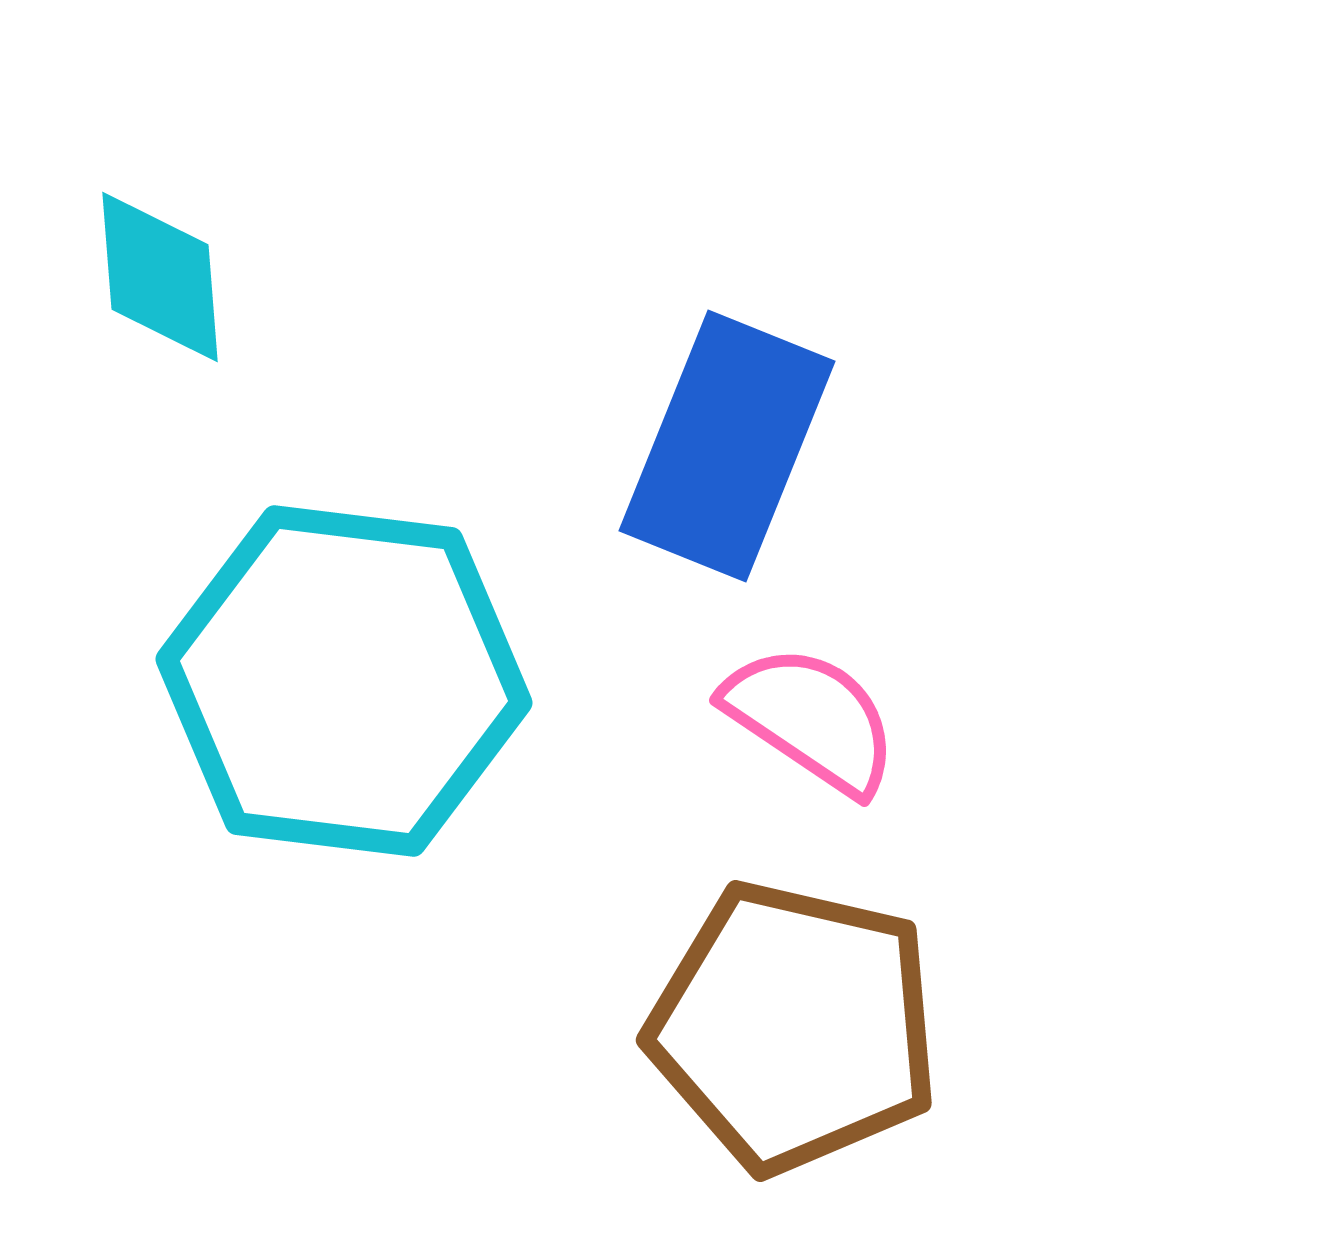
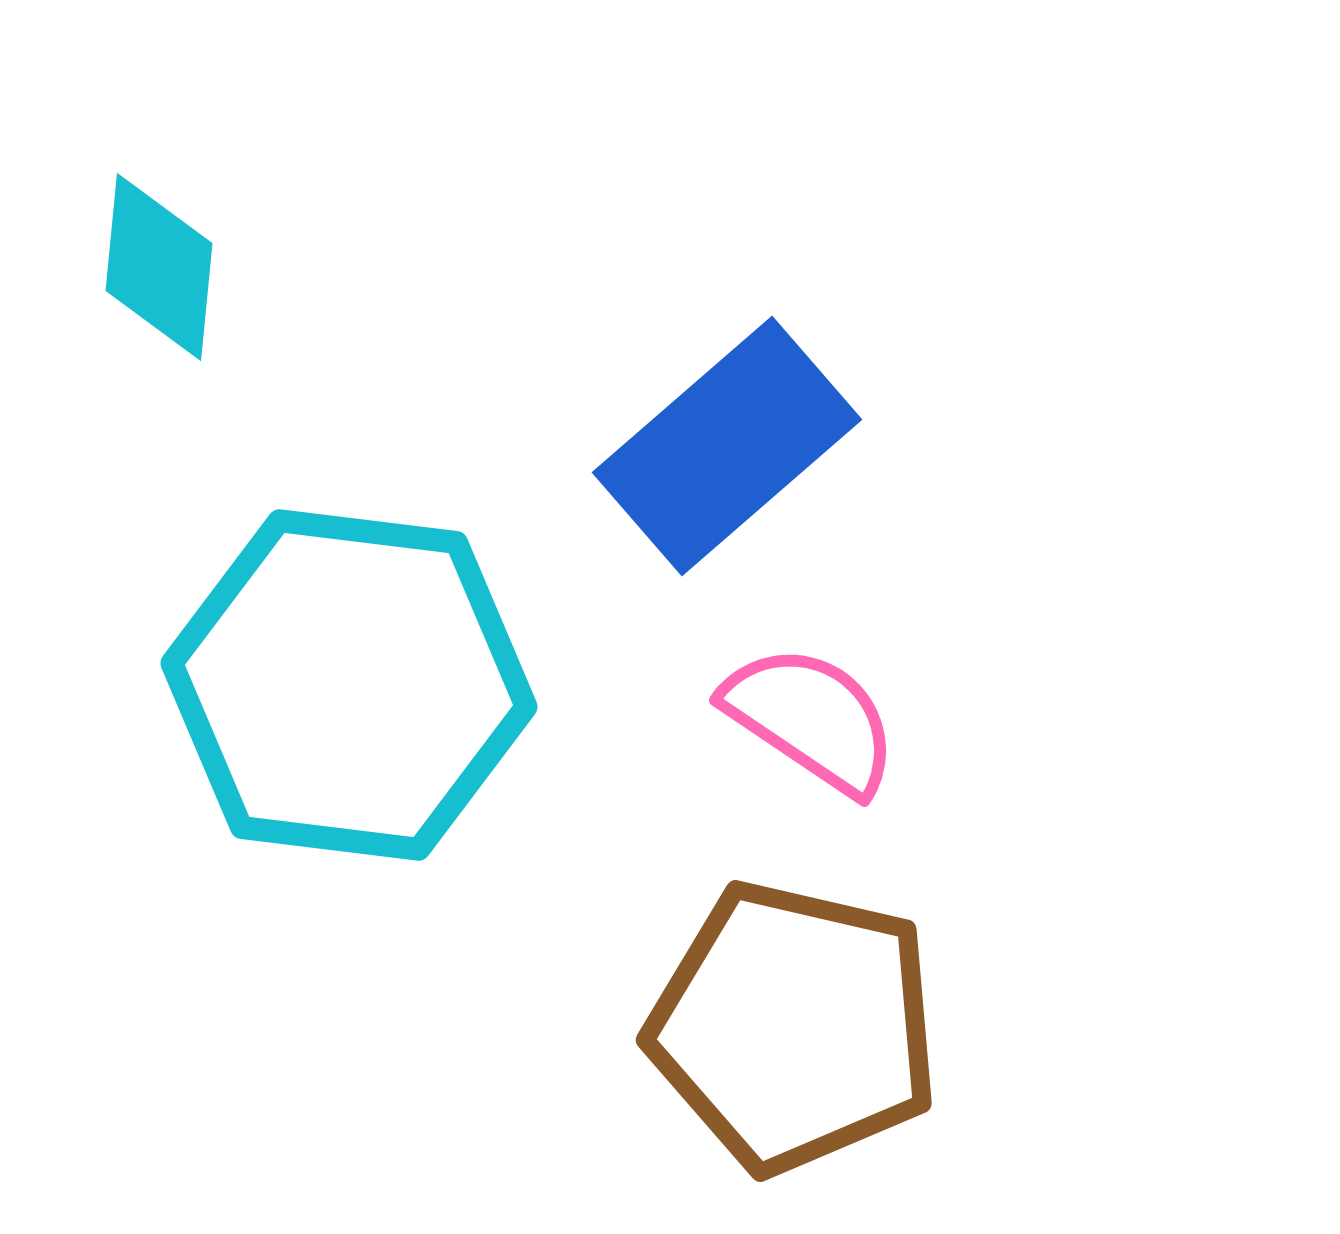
cyan diamond: moved 1 px left, 10 px up; rotated 10 degrees clockwise
blue rectangle: rotated 27 degrees clockwise
cyan hexagon: moved 5 px right, 4 px down
